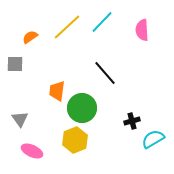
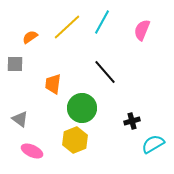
cyan line: rotated 15 degrees counterclockwise
pink semicircle: rotated 25 degrees clockwise
black line: moved 1 px up
orange trapezoid: moved 4 px left, 7 px up
gray triangle: rotated 18 degrees counterclockwise
cyan semicircle: moved 5 px down
